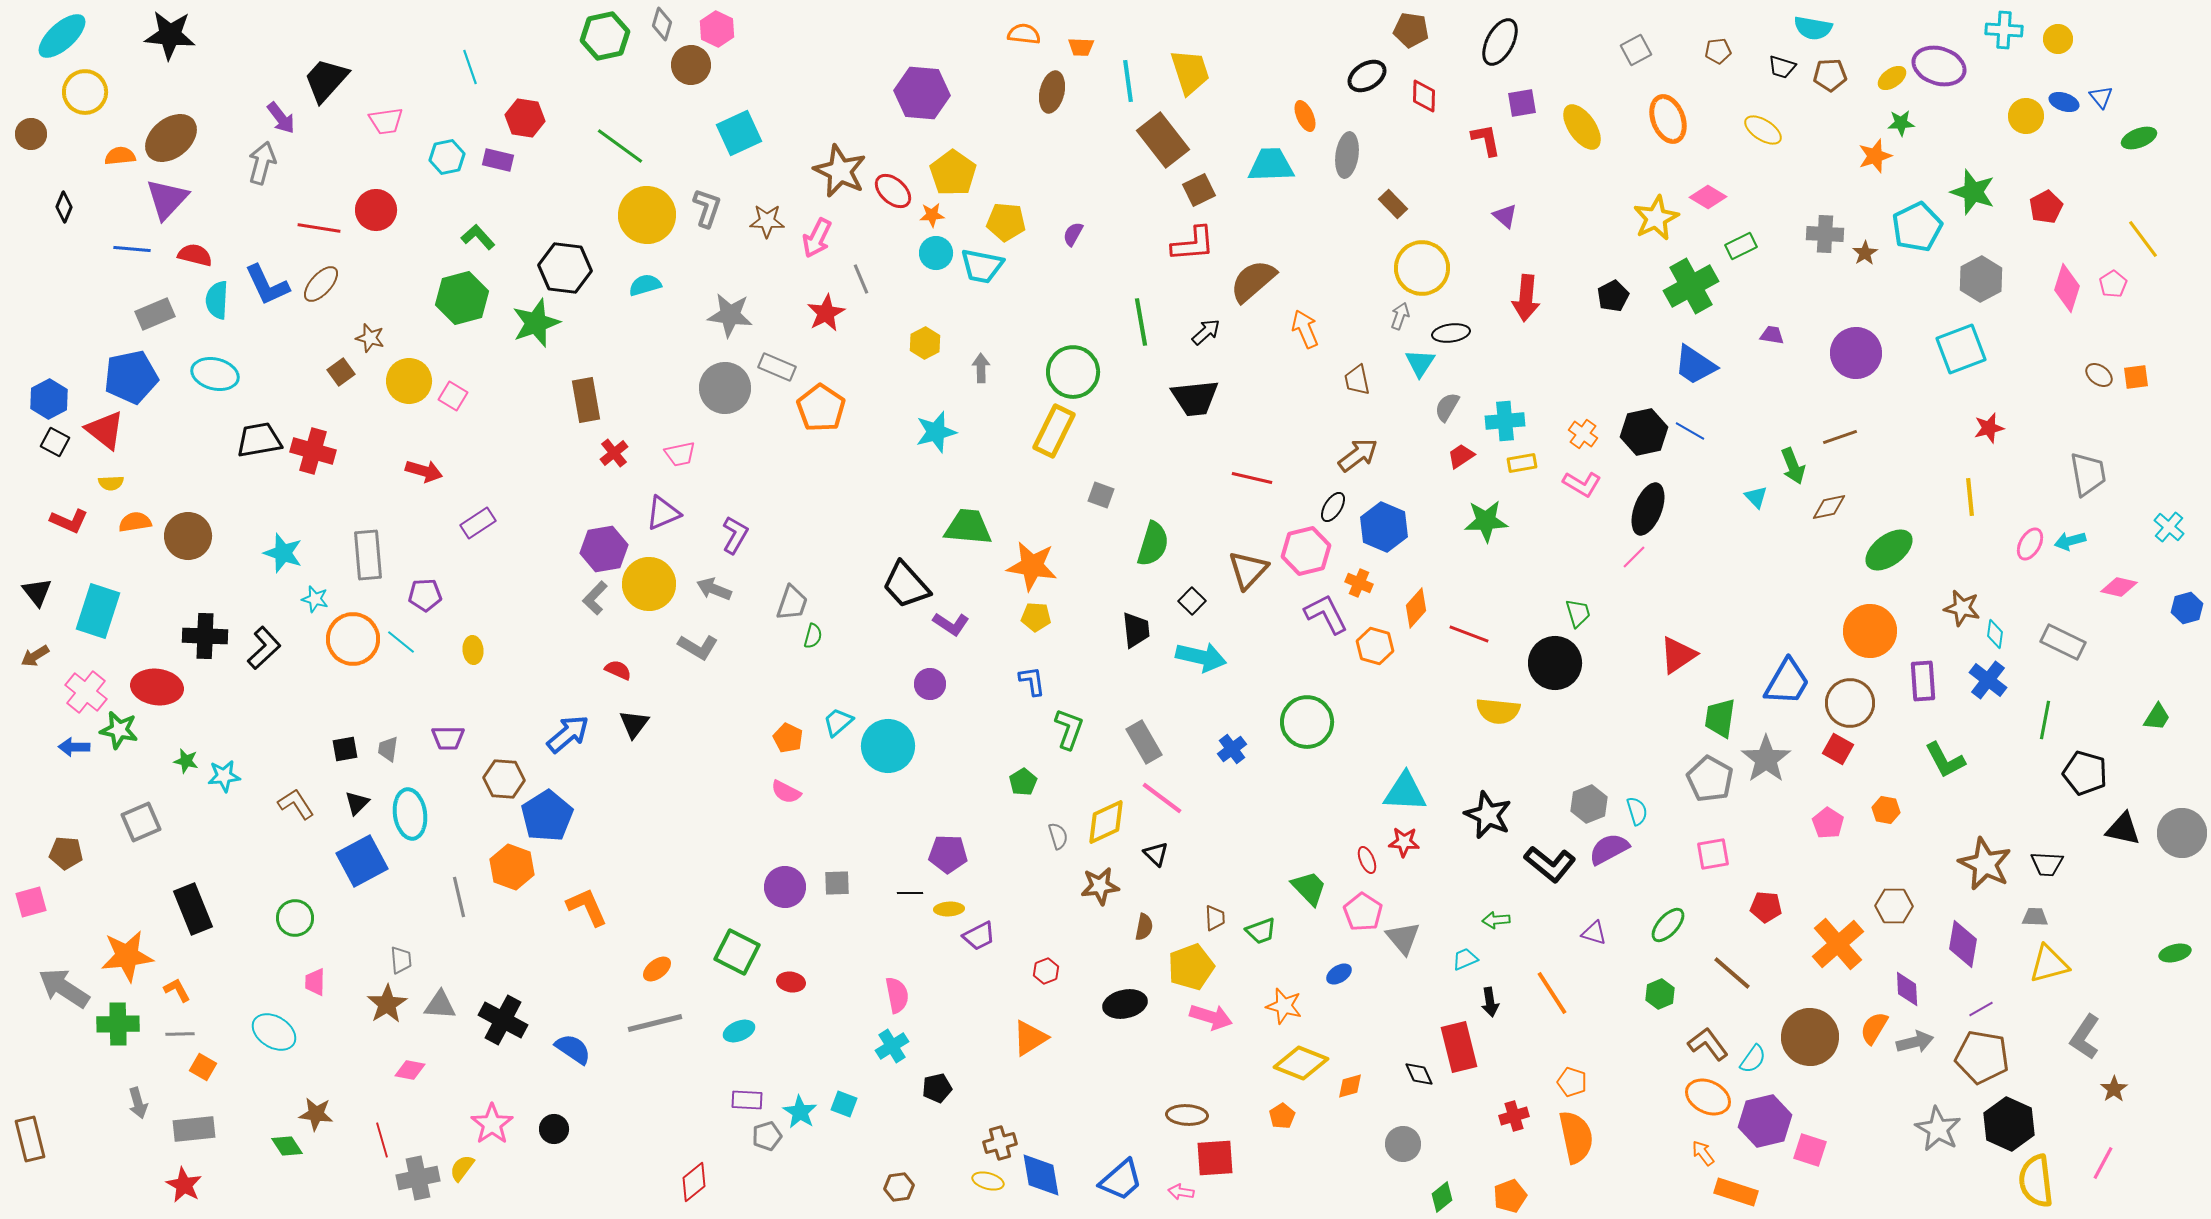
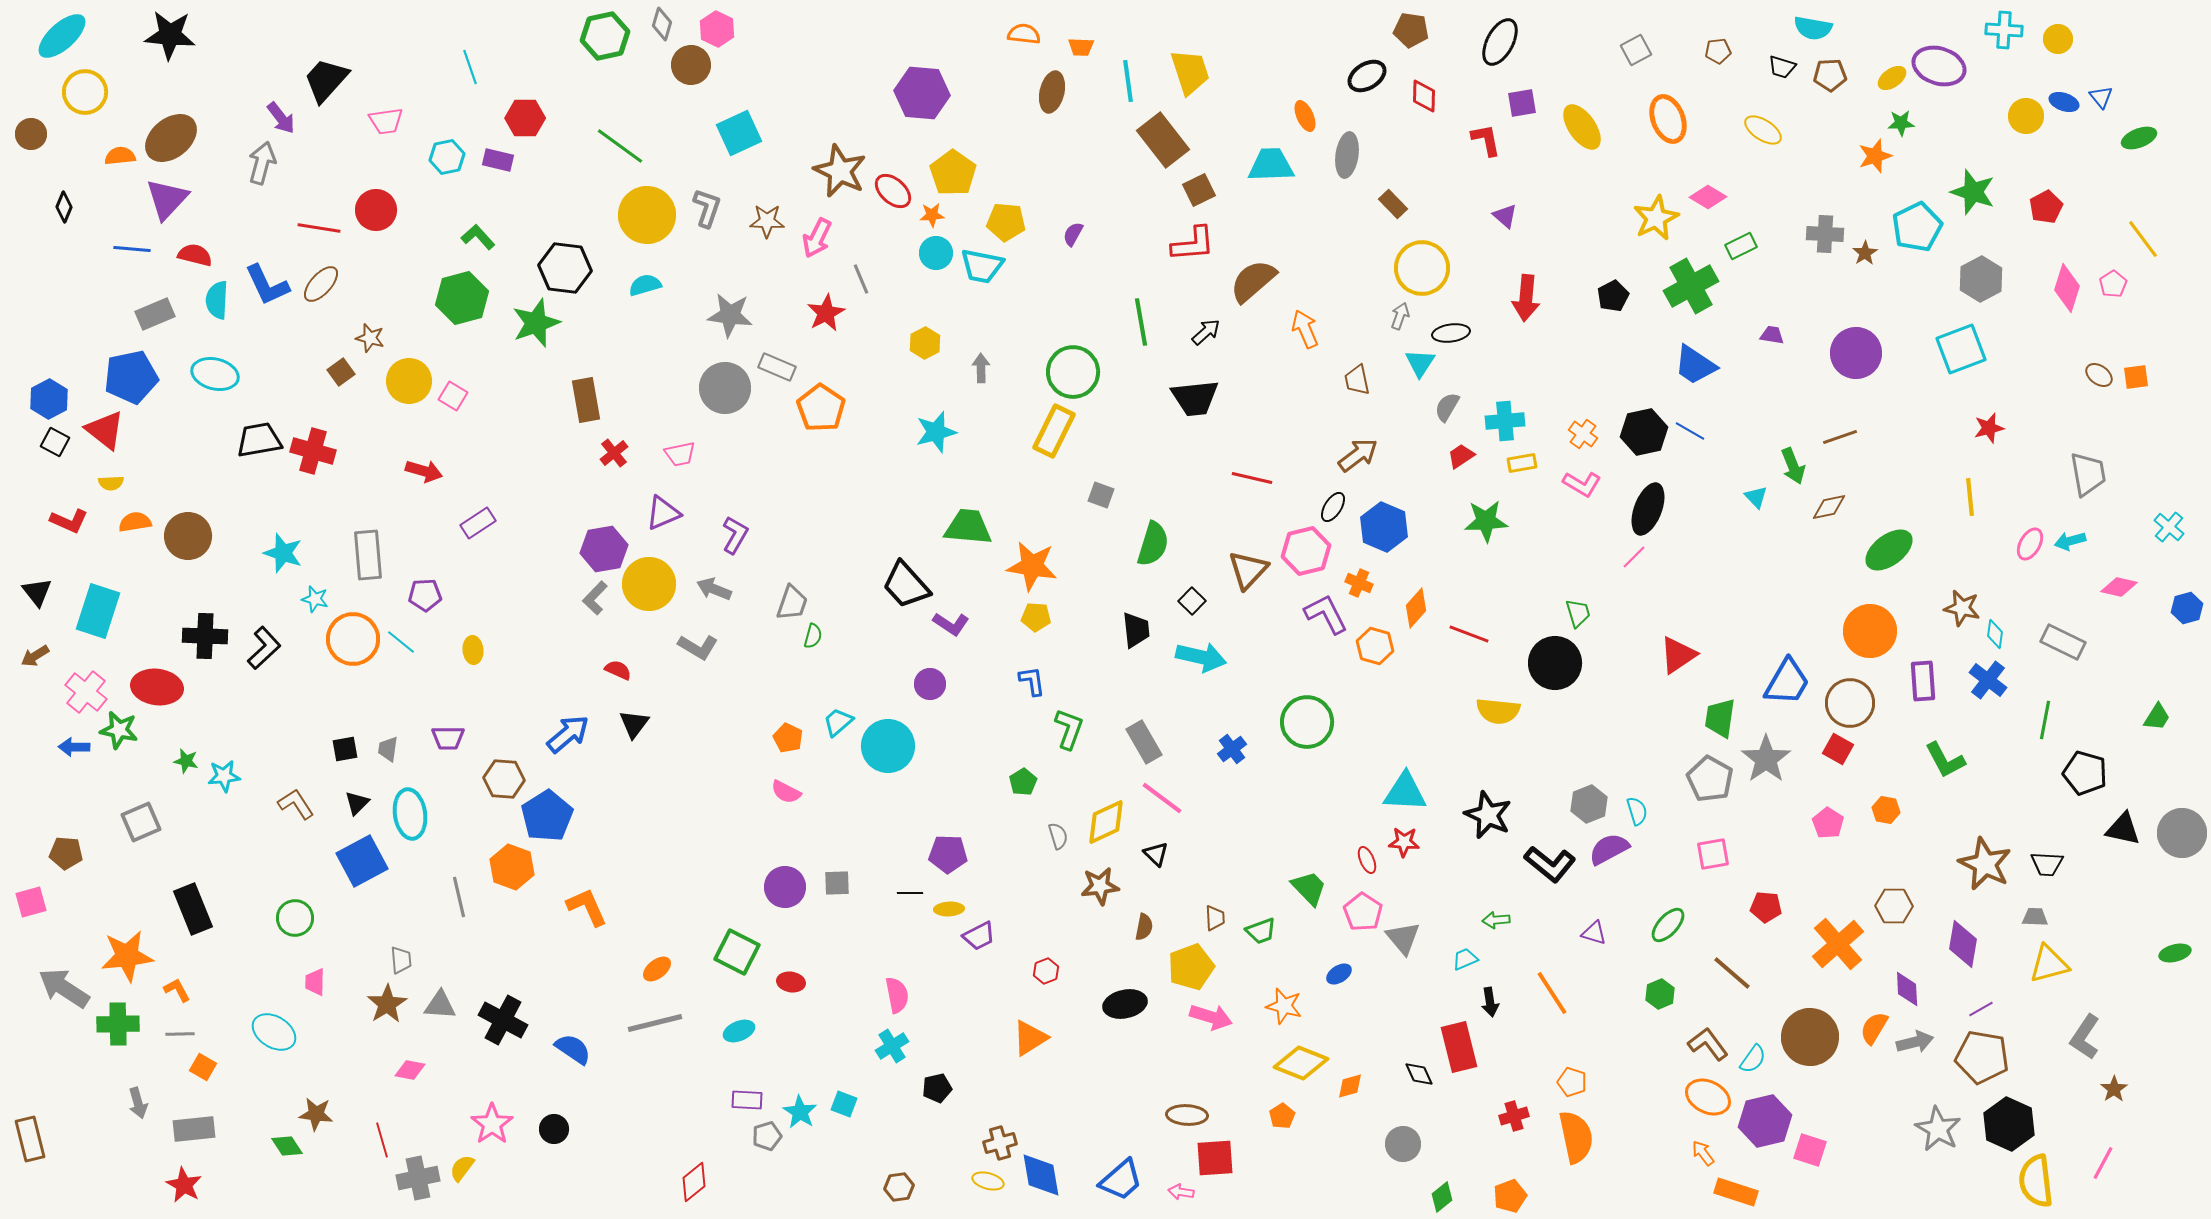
red hexagon at (525, 118): rotated 9 degrees counterclockwise
